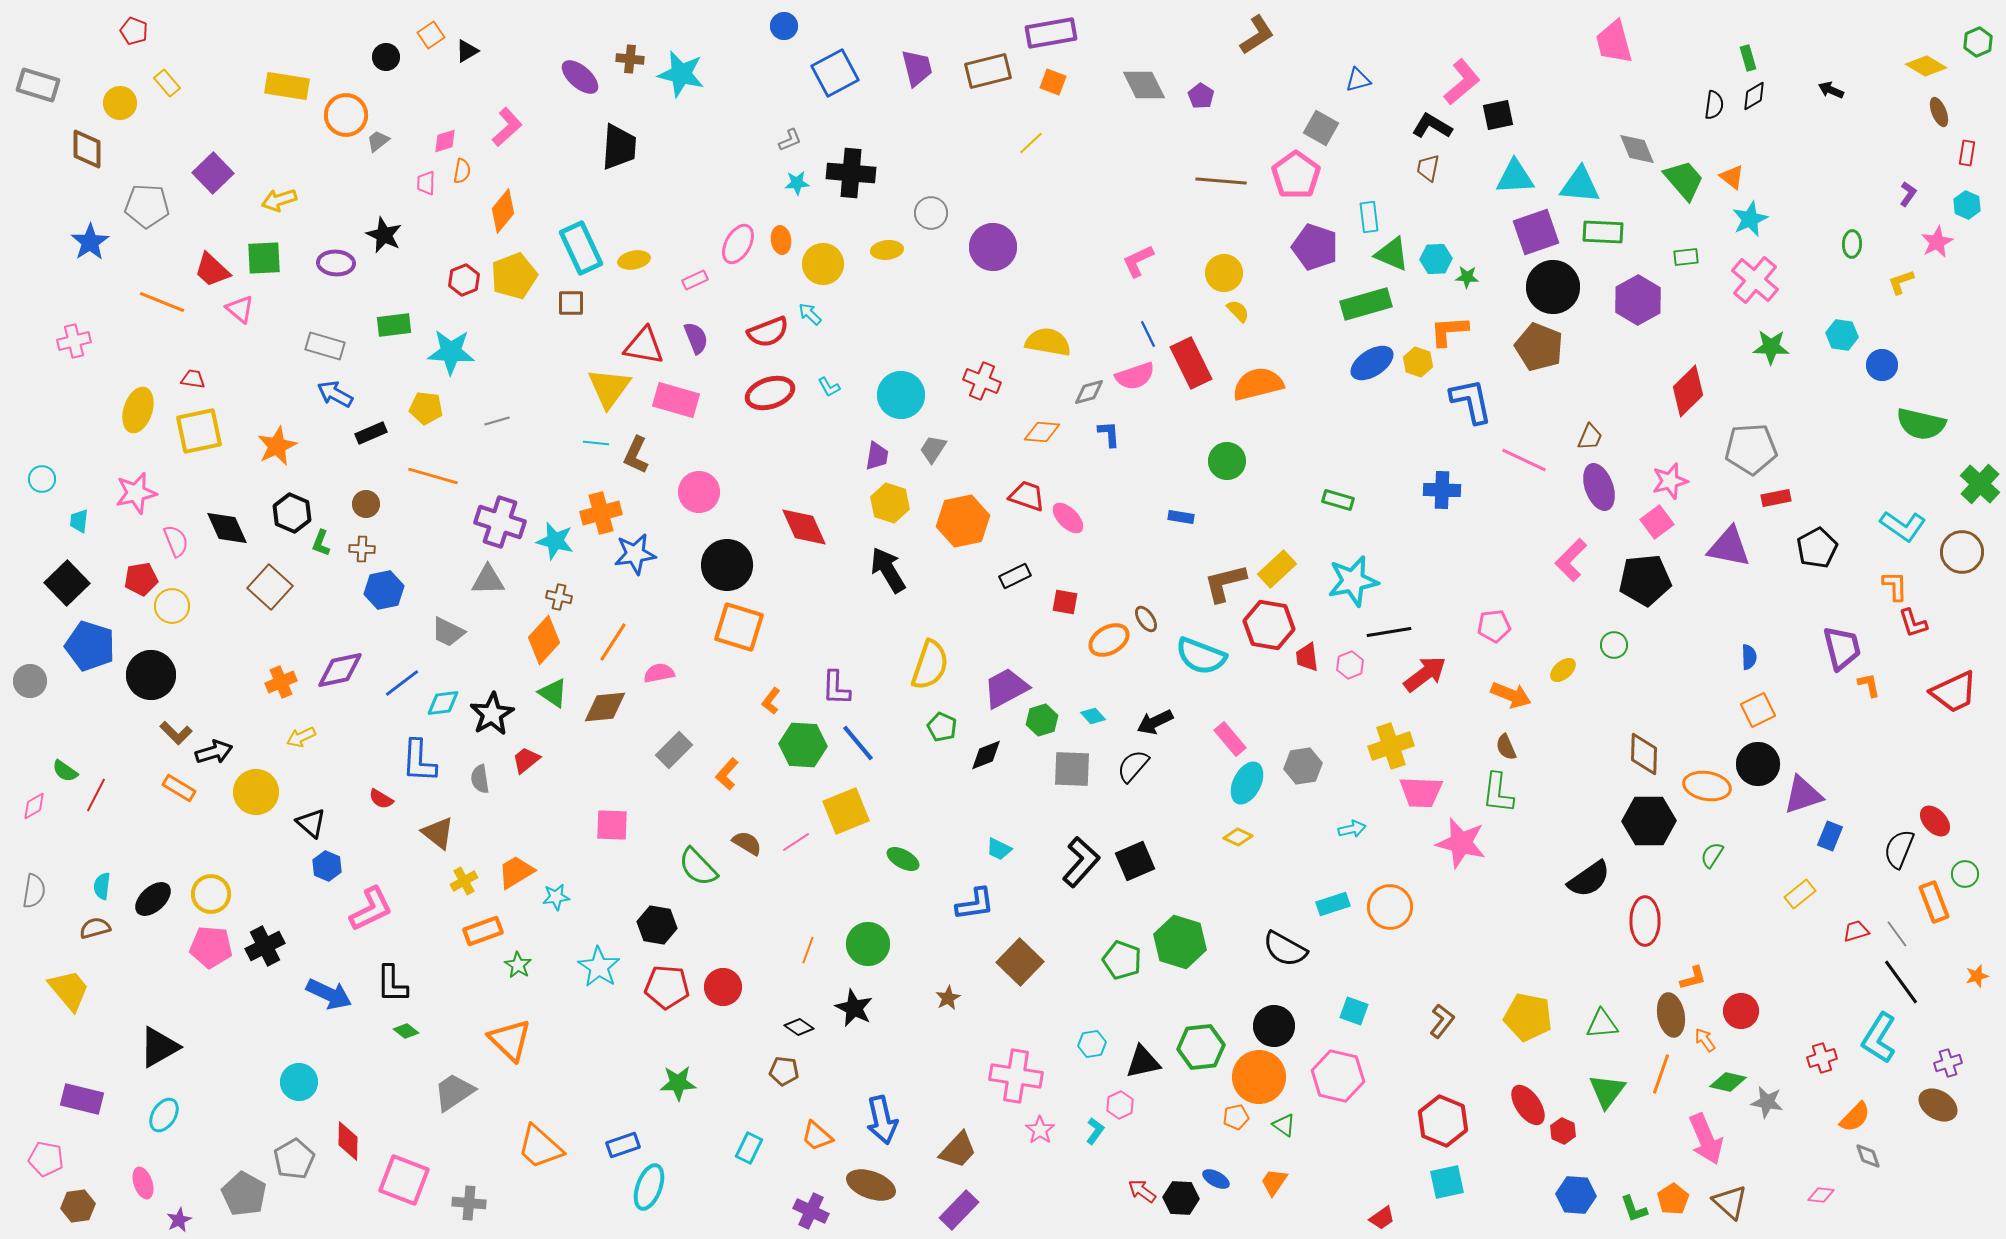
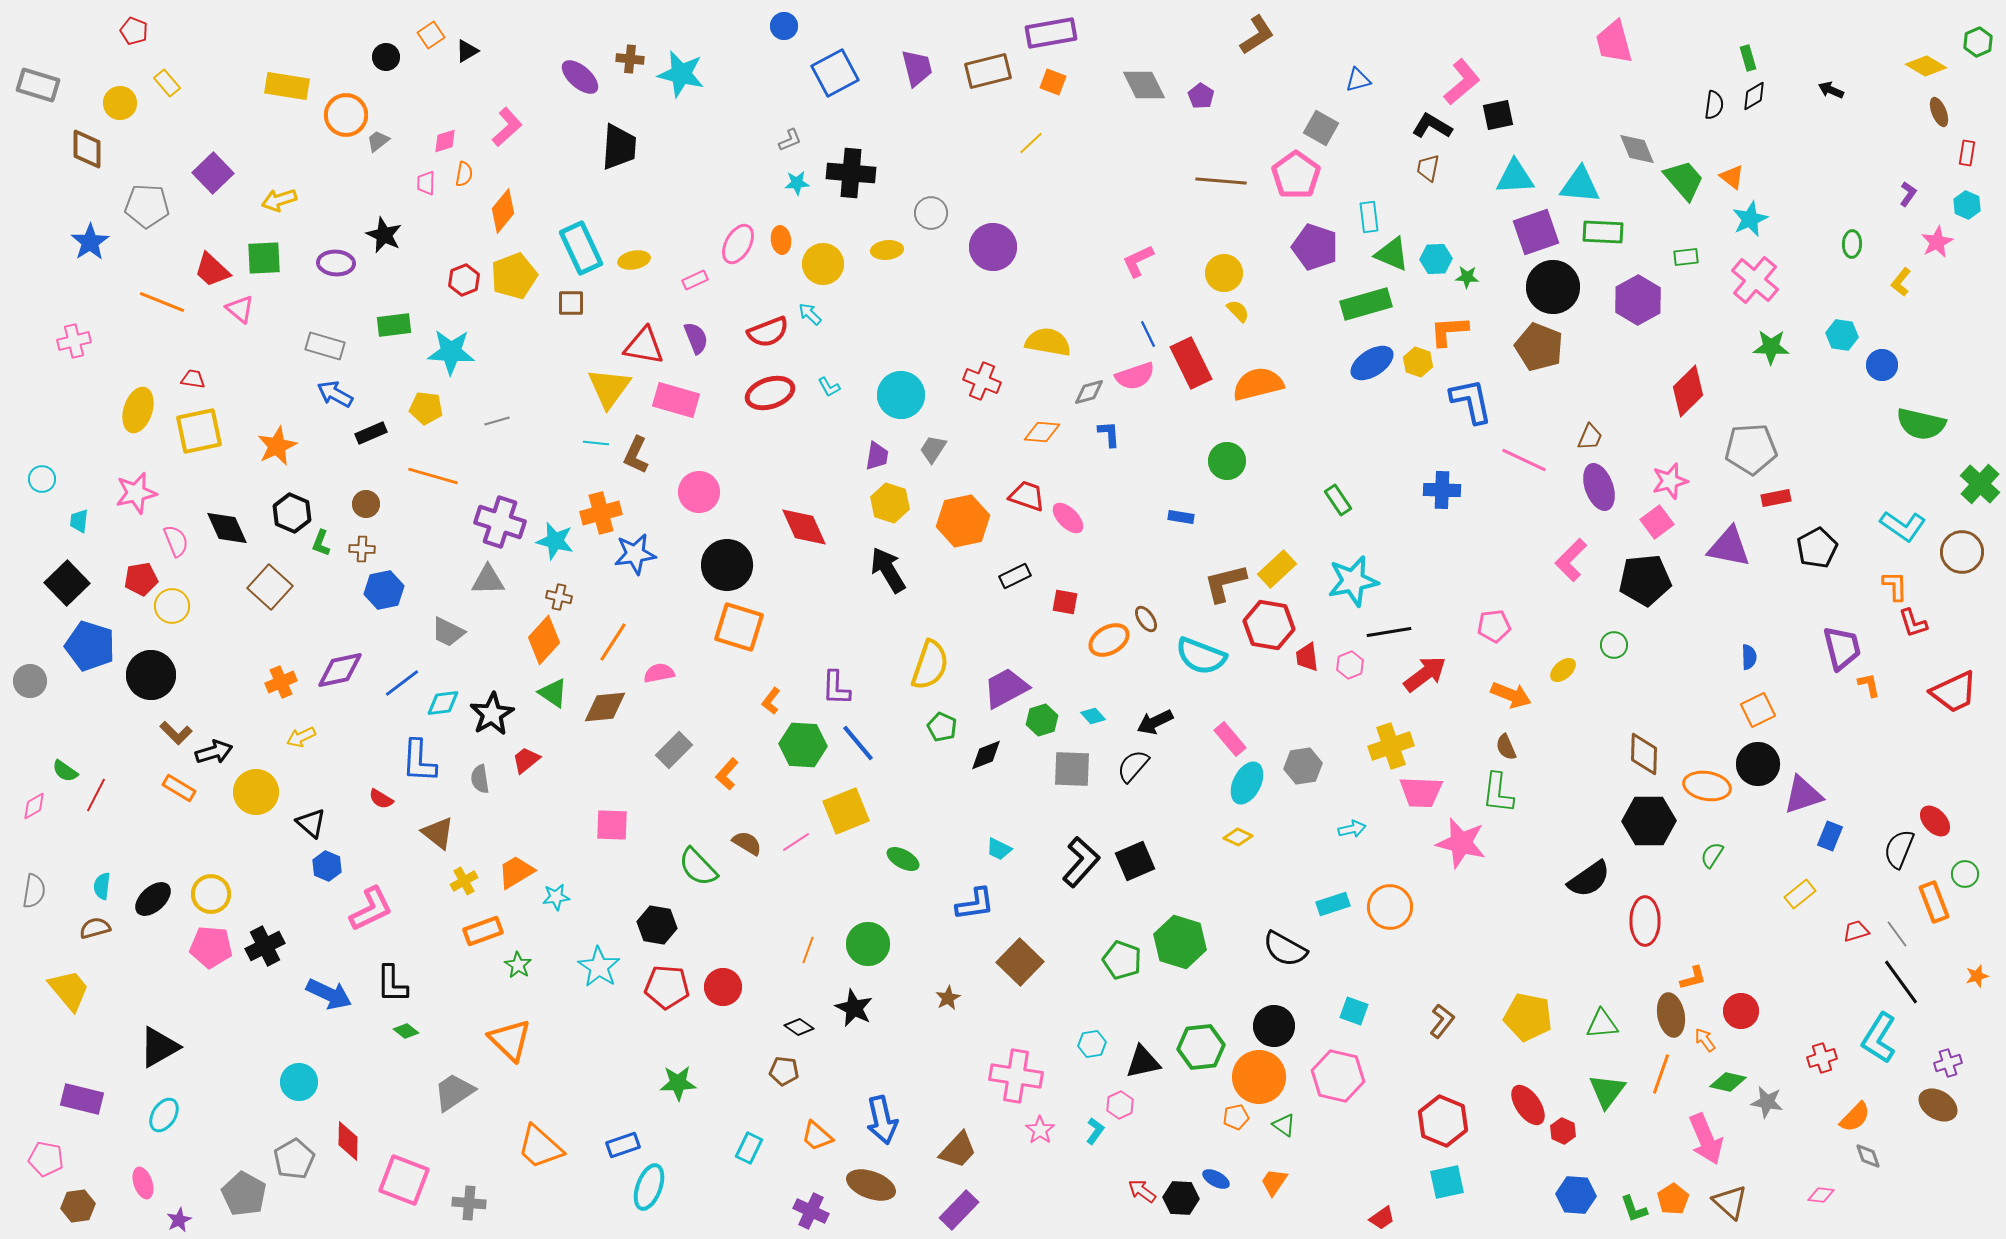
orange semicircle at (462, 171): moved 2 px right, 3 px down
yellow L-shape at (1901, 282): rotated 32 degrees counterclockwise
green rectangle at (1338, 500): rotated 40 degrees clockwise
